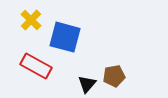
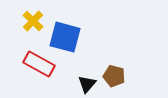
yellow cross: moved 2 px right, 1 px down
red rectangle: moved 3 px right, 2 px up
brown pentagon: rotated 25 degrees clockwise
